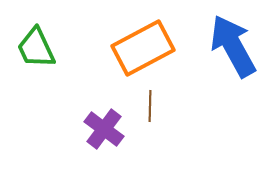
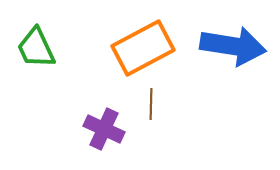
blue arrow: rotated 128 degrees clockwise
brown line: moved 1 px right, 2 px up
purple cross: rotated 12 degrees counterclockwise
